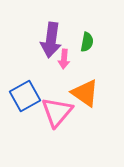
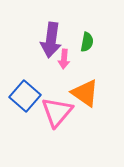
blue square: rotated 20 degrees counterclockwise
